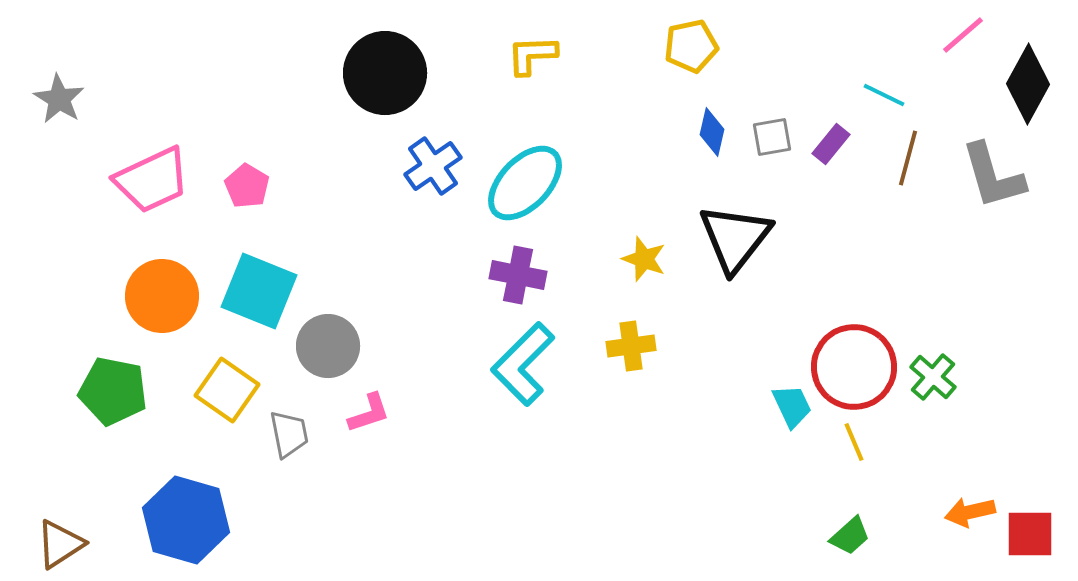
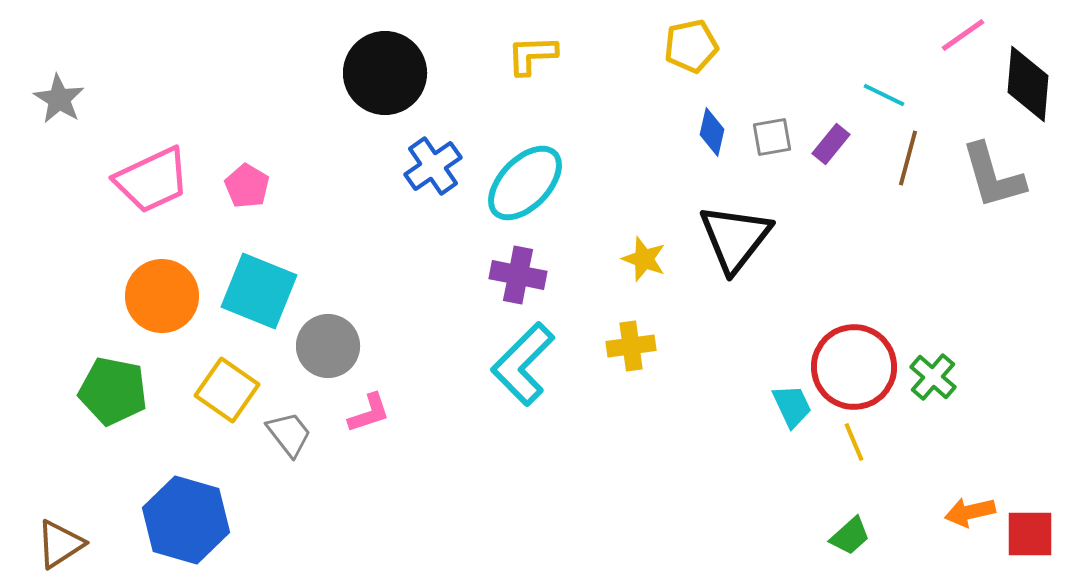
pink line: rotated 6 degrees clockwise
black diamond: rotated 24 degrees counterclockwise
gray trapezoid: rotated 27 degrees counterclockwise
